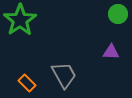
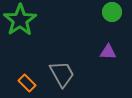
green circle: moved 6 px left, 2 px up
purple triangle: moved 3 px left
gray trapezoid: moved 2 px left, 1 px up
